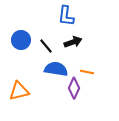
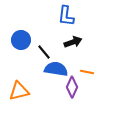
black line: moved 2 px left, 6 px down
purple diamond: moved 2 px left, 1 px up
